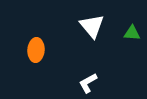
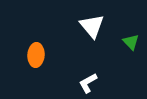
green triangle: moved 1 px left, 9 px down; rotated 42 degrees clockwise
orange ellipse: moved 5 px down
